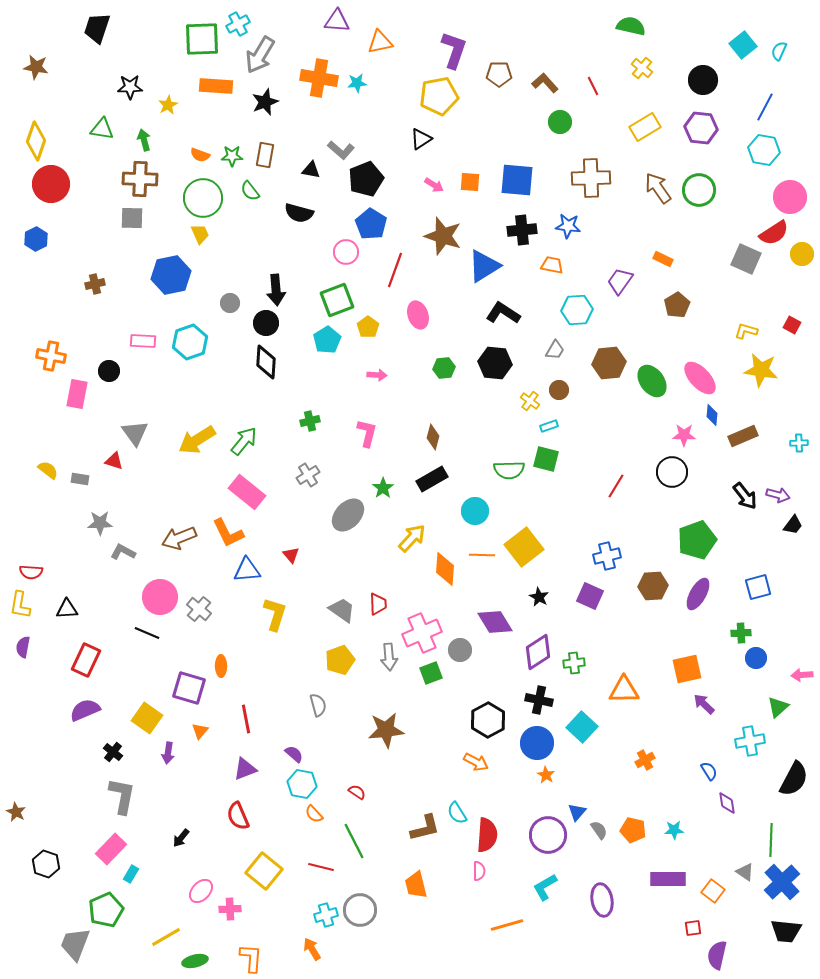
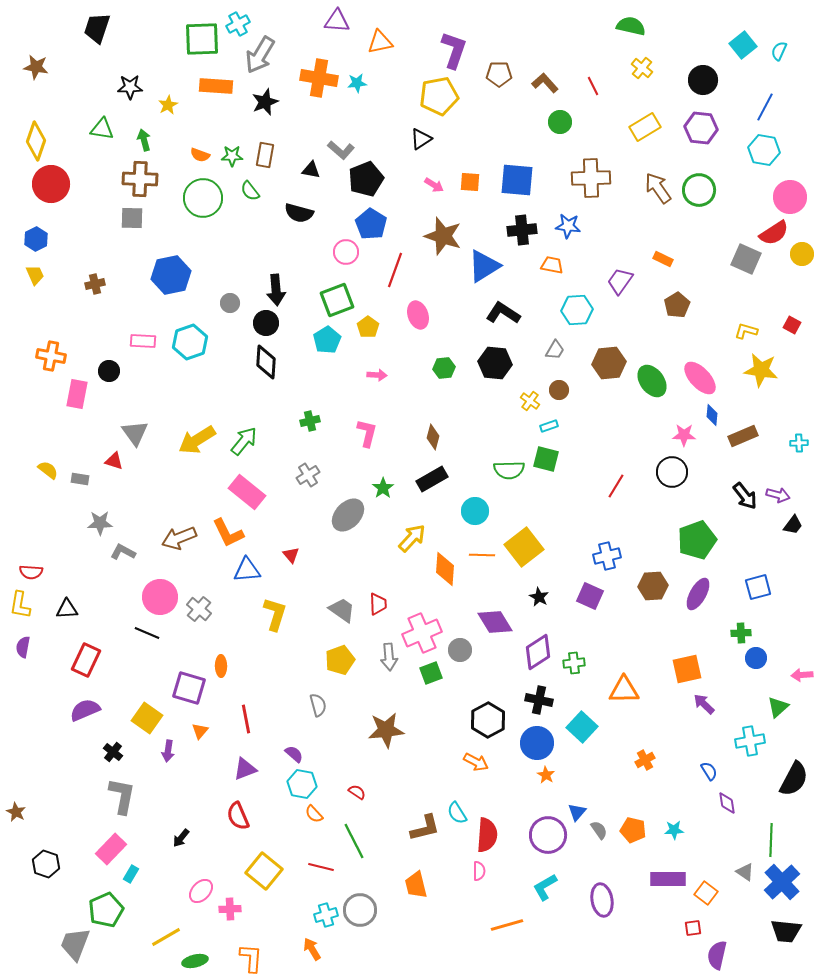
yellow trapezoid at (200, 234): moved 165 px left, 41 px down
purple arrow at (168, 753): moved 2 px up
orange square at (713, 891): moved 7 px left, 2 px down
